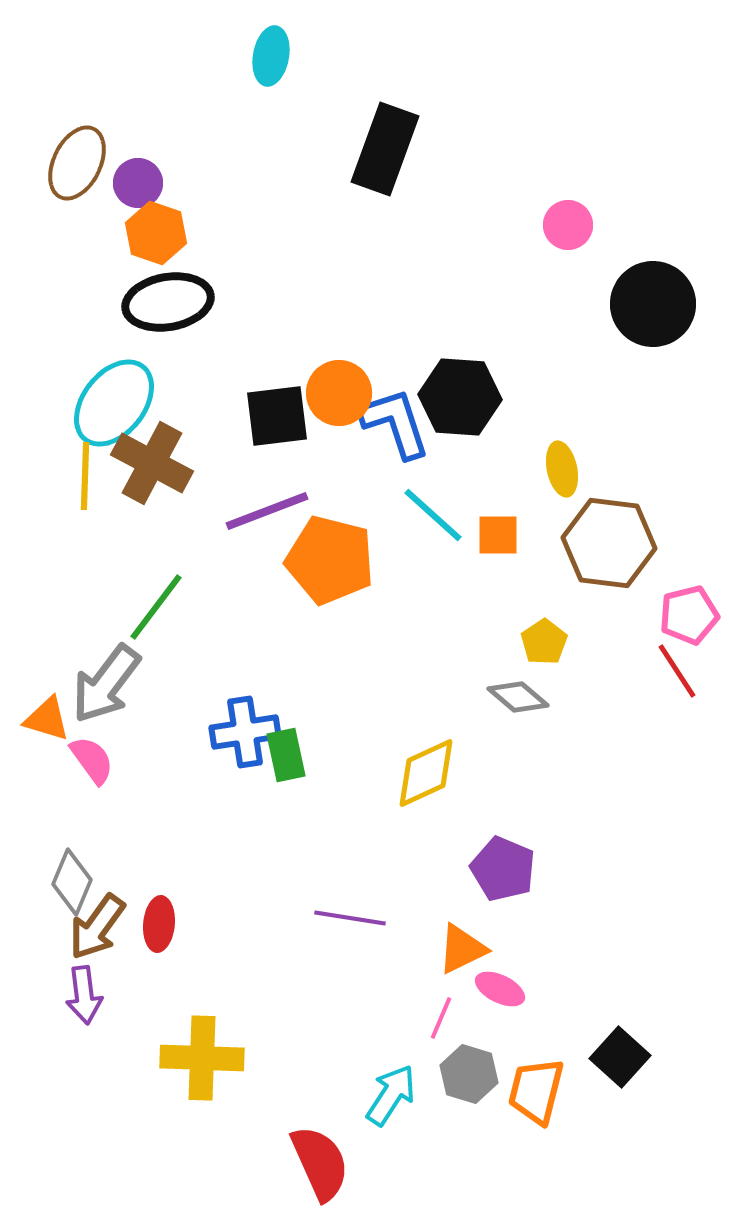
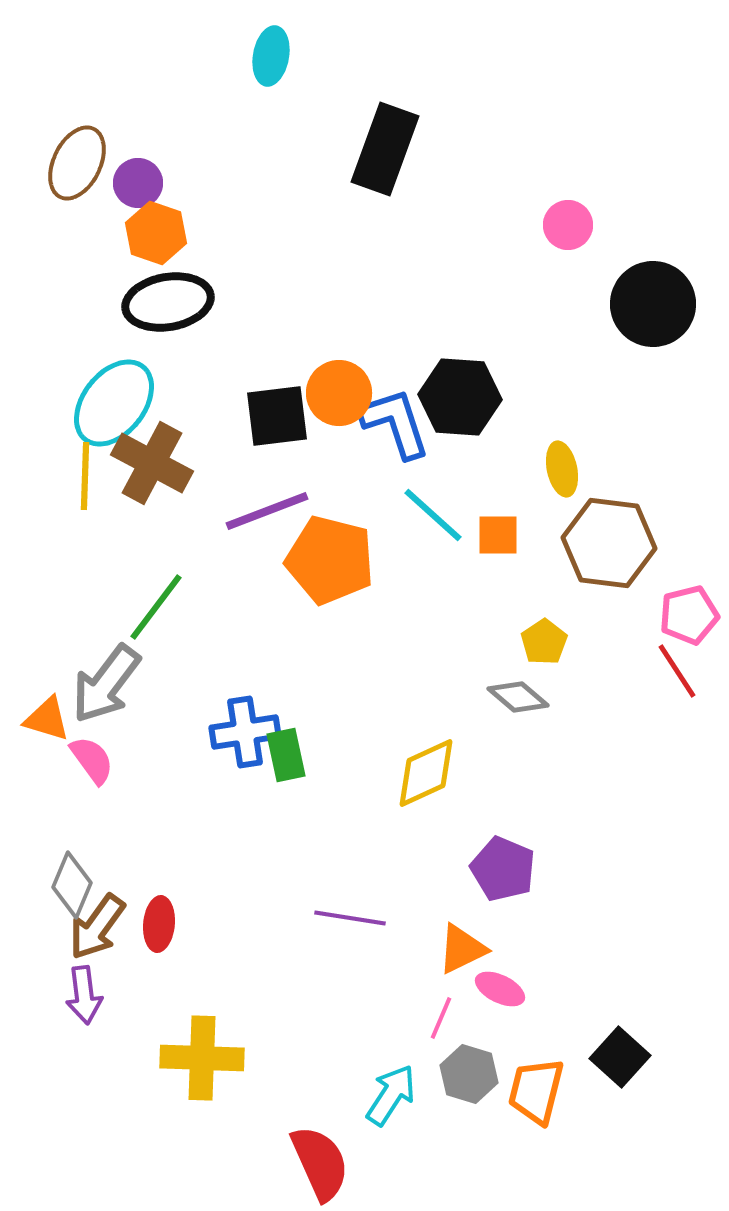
gray diamond at (72, 882): moved 3 px down
